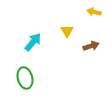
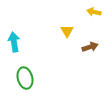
cyan arrow: moved 19 px left; rotated 48 degrees counterclockwise
brown arrow: moved 1 px left, 1 px down
